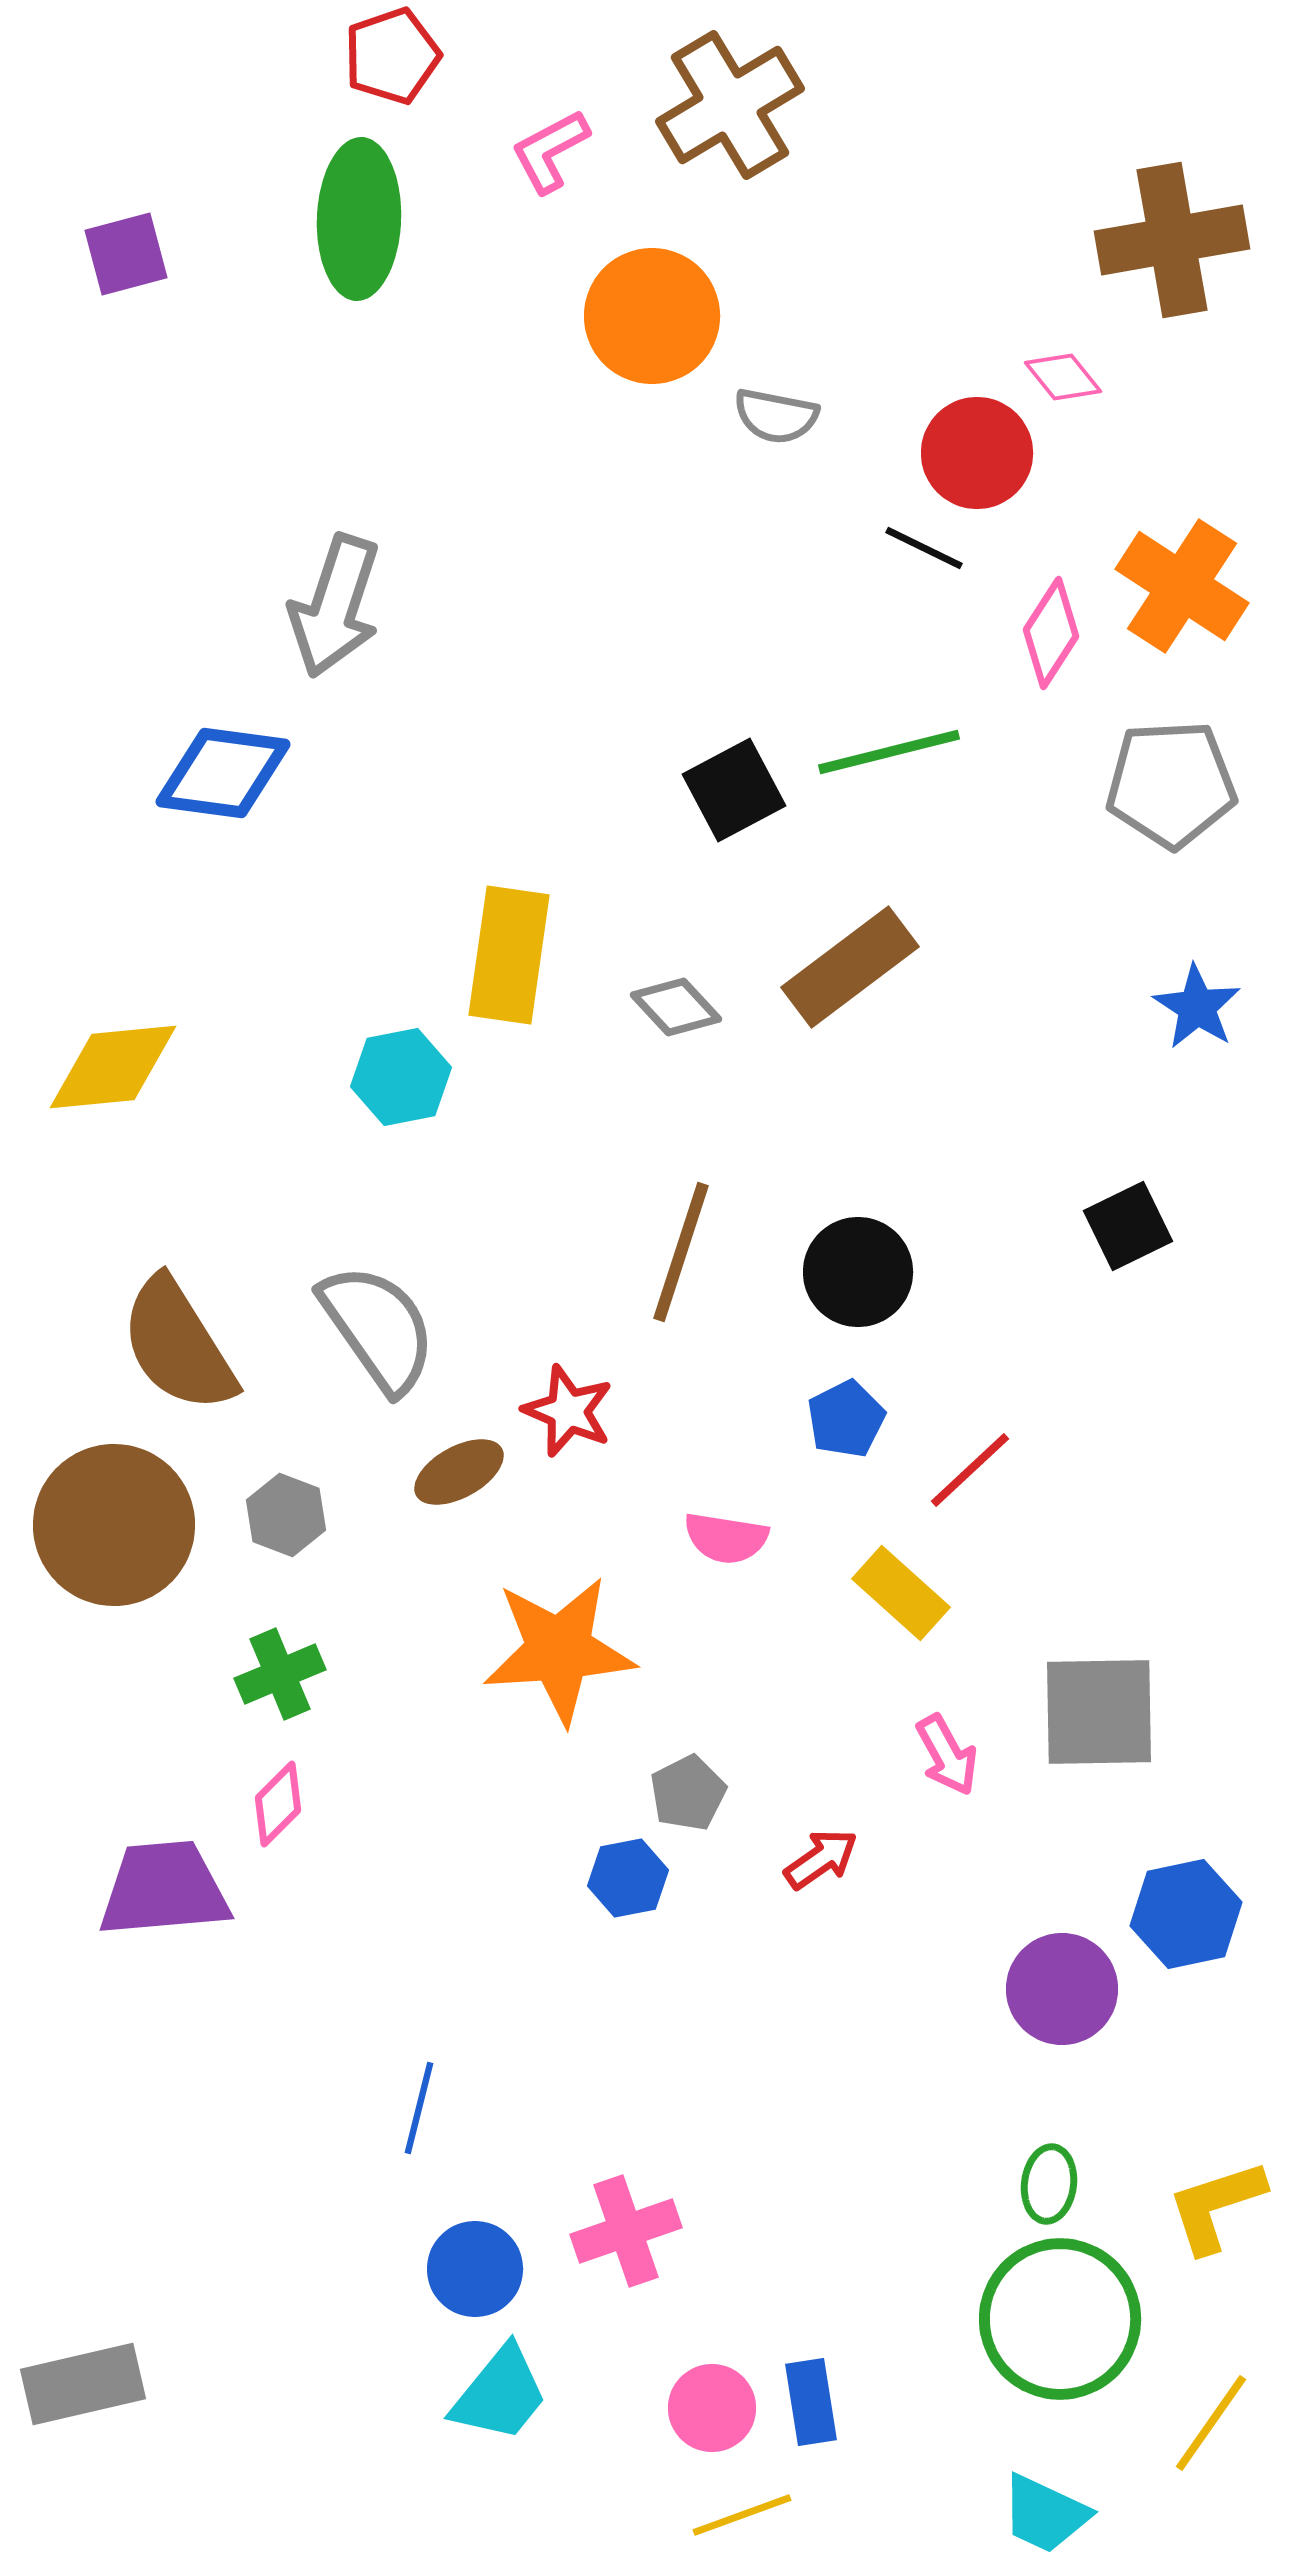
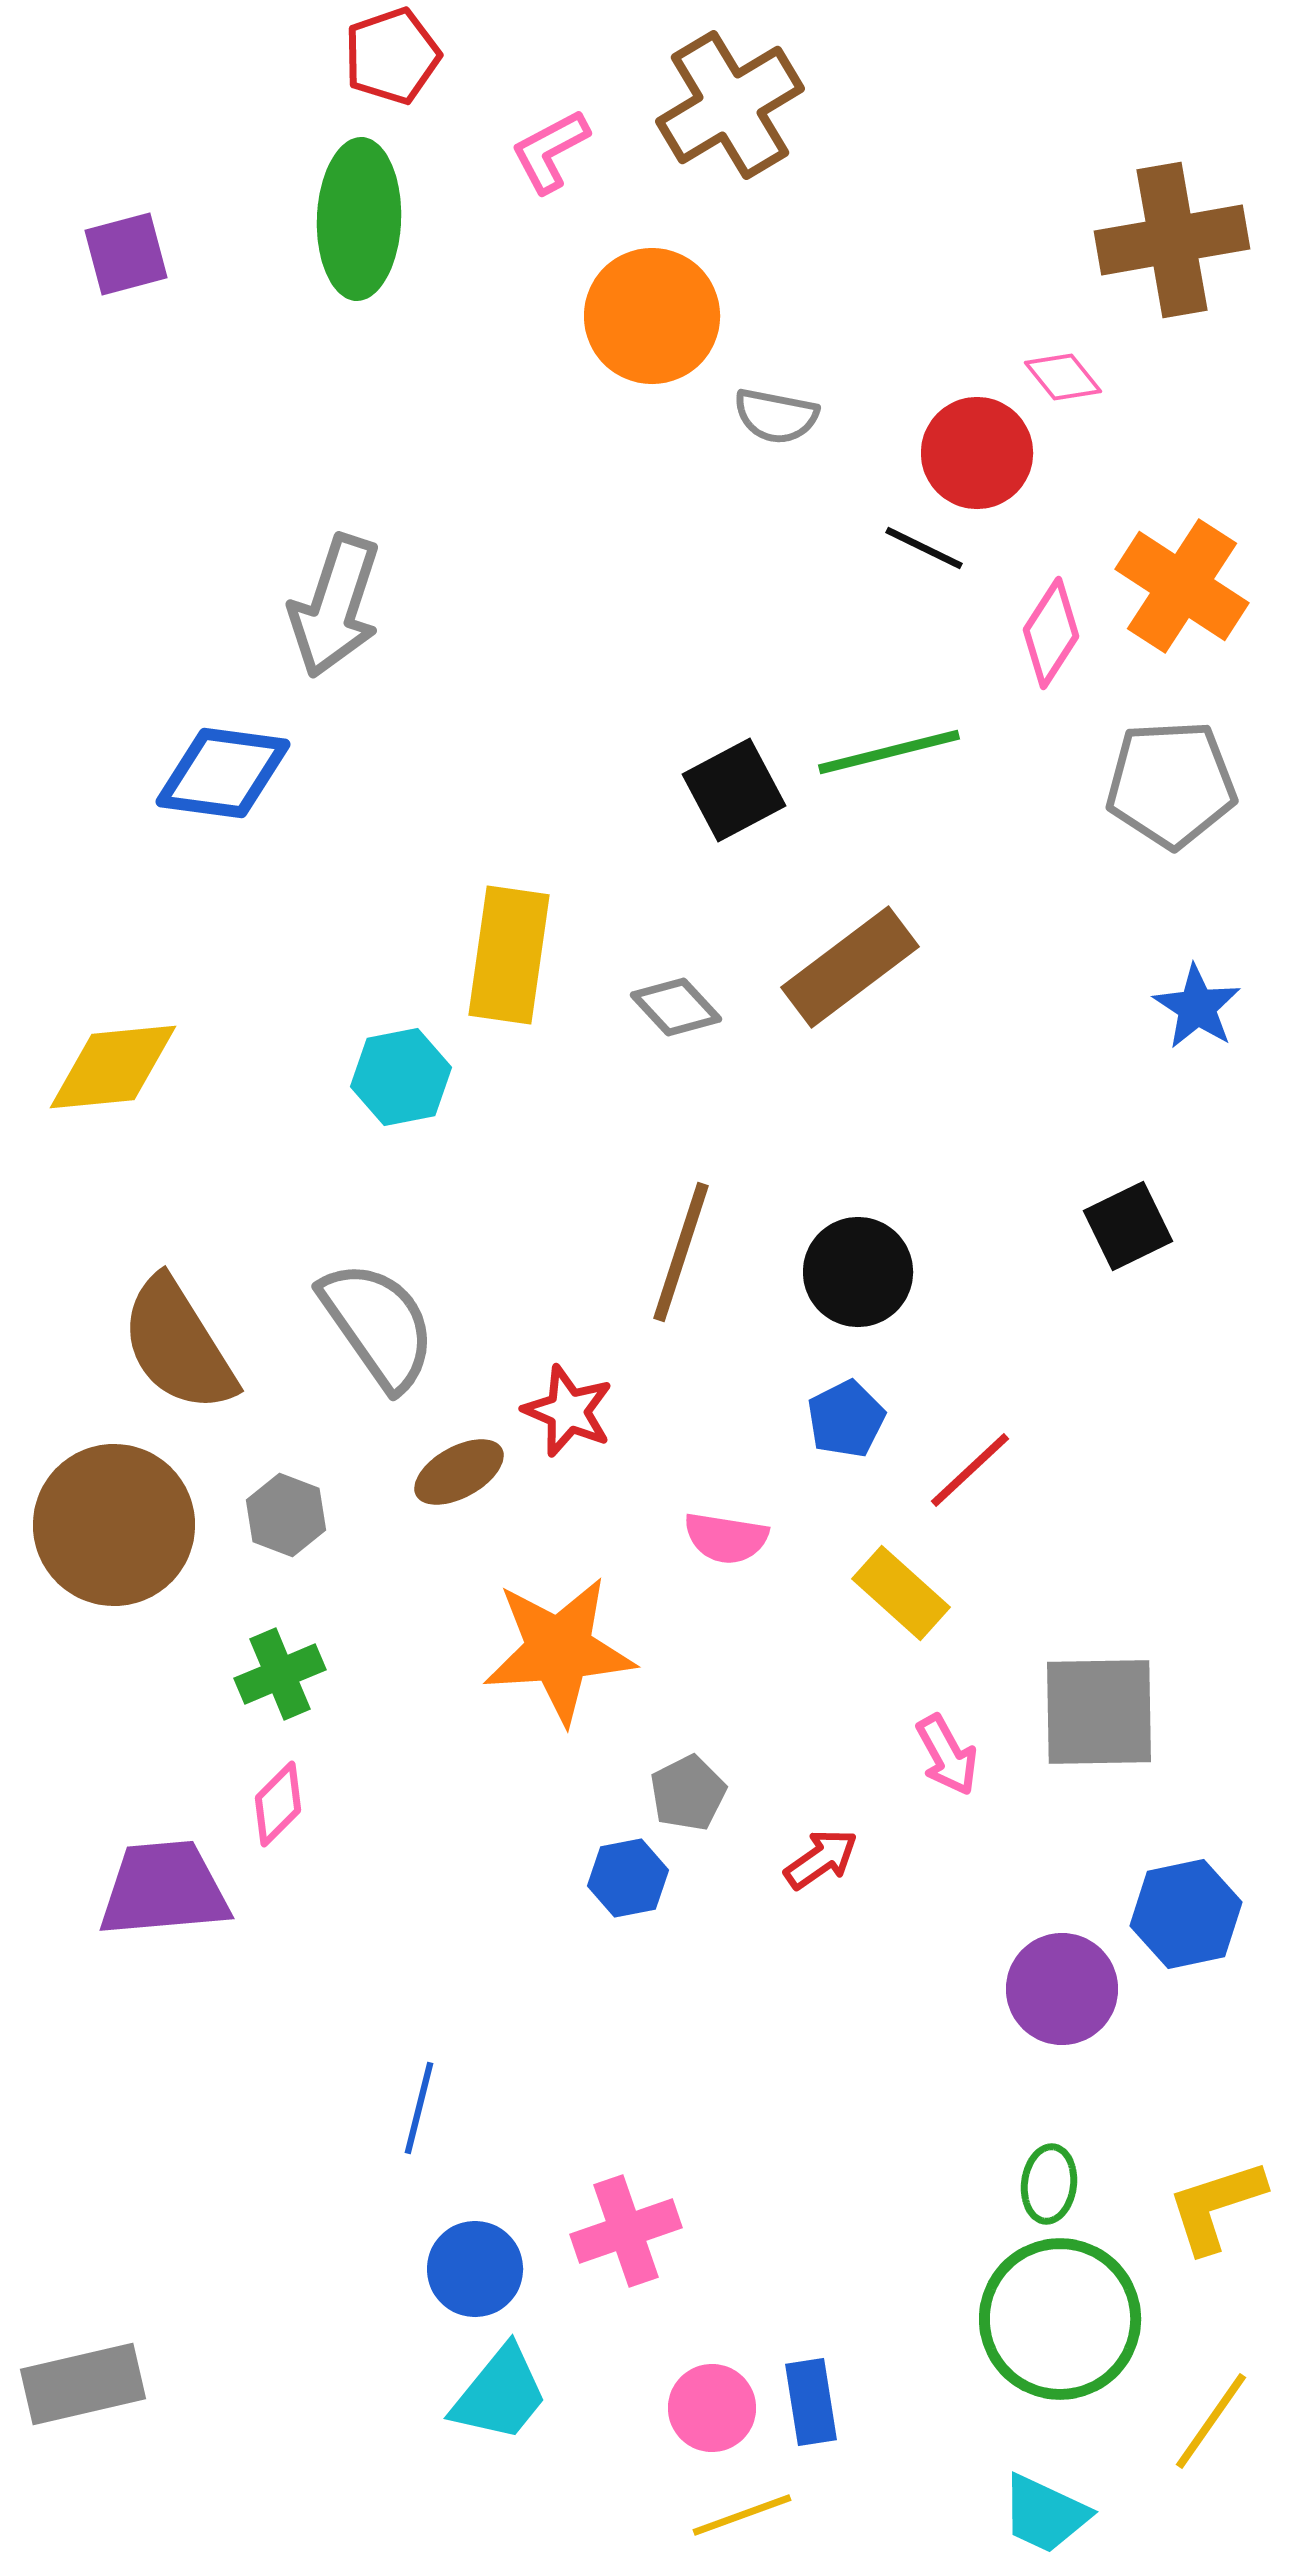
gray semicircle at (378, 1328): moved 3 px up
yellow line at (1211, 2423): moved 2 px up
